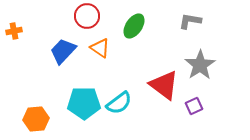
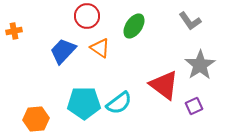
gray L-shape: rotated 135 degrees counterclockwise
